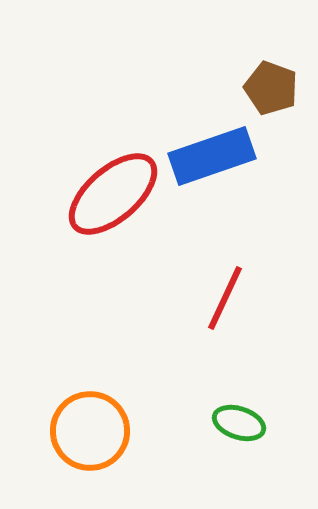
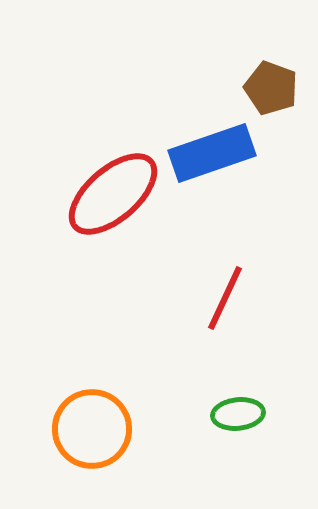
blue rectangle: moved 3 px up
green ellipse: moved 1 px left, 9 px up; rotated 24 degrees counterclockwise
orange circle: moved 2 px right, 2 px up
